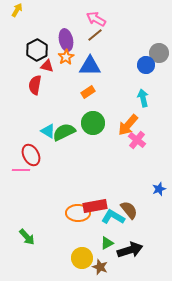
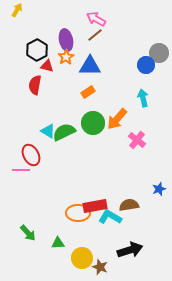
orange arrow: moved 11 px left, 6 px up
brown semicircle: moved 5 px up; rotated 60 degrees counterclockwise
cyan L-shape: moved 3 px left
green arrow: moved 1 px right, 4 px up
green triangle: moved 49 px left; rotated 24 degrees clockwise
